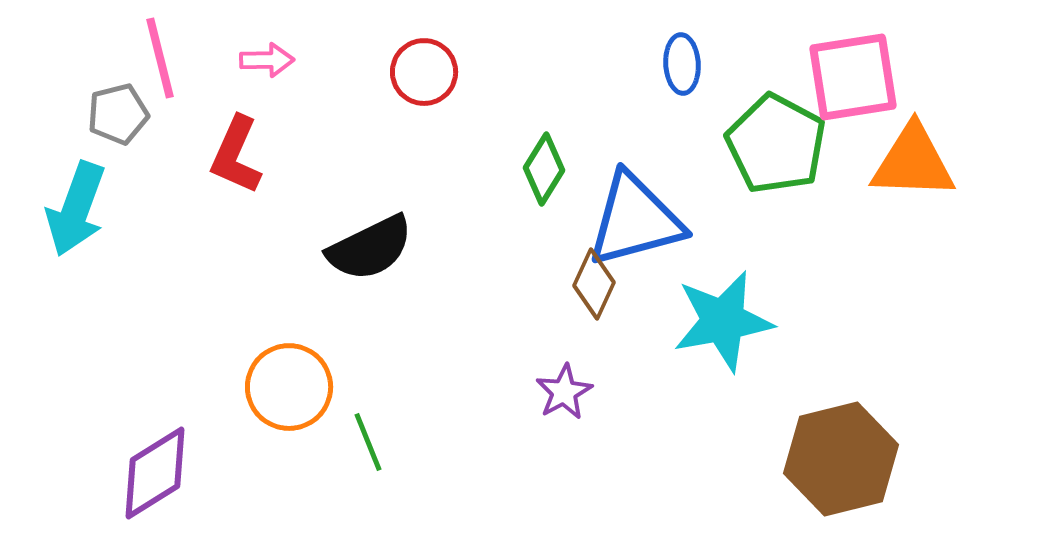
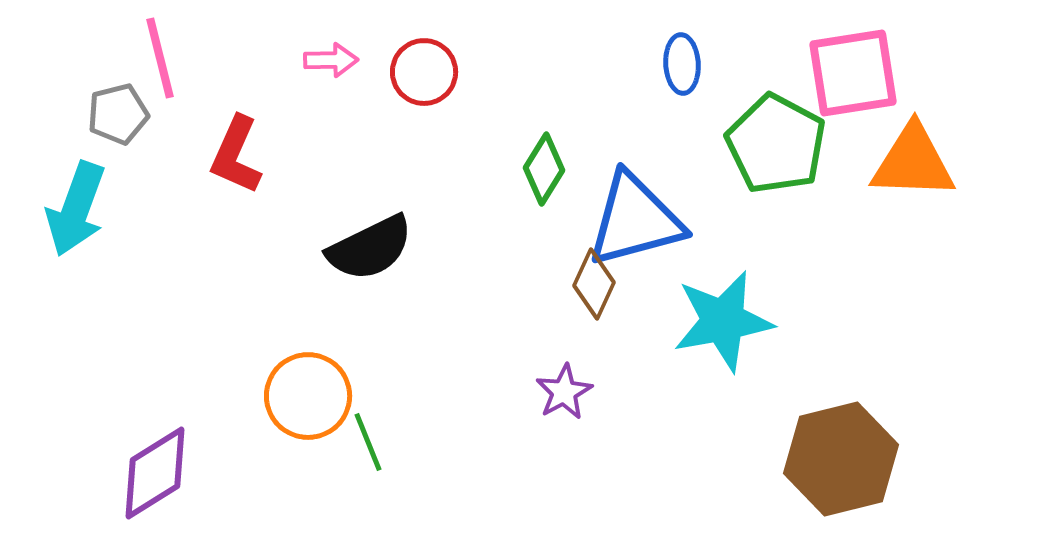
pink arrow: moved 64 px right
pink square: moved 4 px up
orange circle: moved 19 px right, 9 px down
